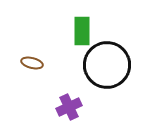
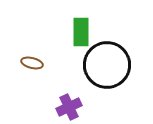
green rectangle: moved 1 px left, 1 px down
